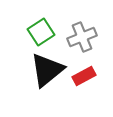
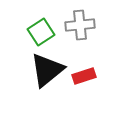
gray cross: moved 2 px left, 12 px up; rotated 16 degrees clockwise
red rectangle: rotated 10 degrees clockwise
